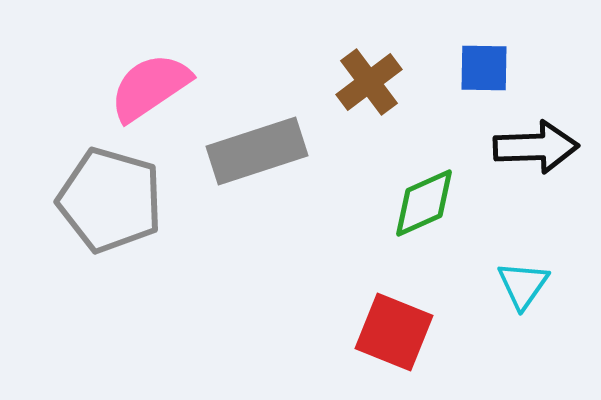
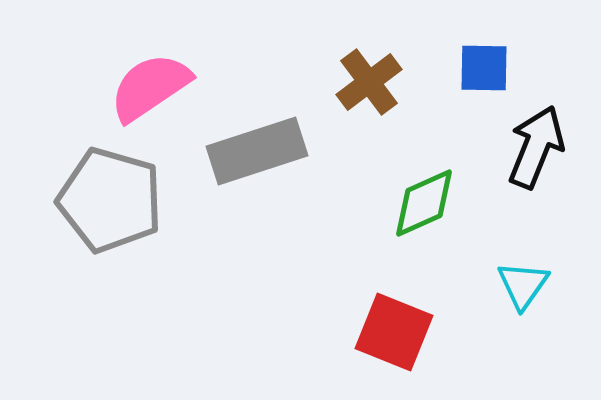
black arrow: rotated 66 degrees counterclockwise
